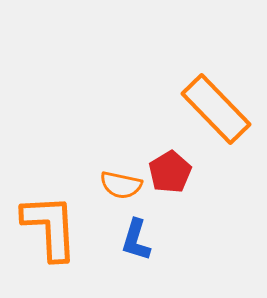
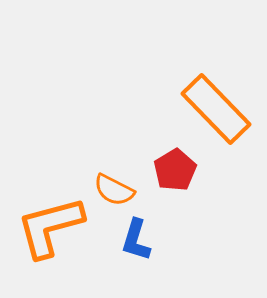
red pentagon: moved 5 px right, 2 px up
orange semicircle: moved 7 px left, 5 px down; rotated 15 degrees clockwise
orange L-shape: rotated 102 degrees counterclockwise
